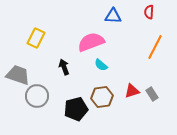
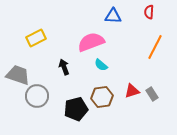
yellow rectangle: rotated 36 degrees clockwise
